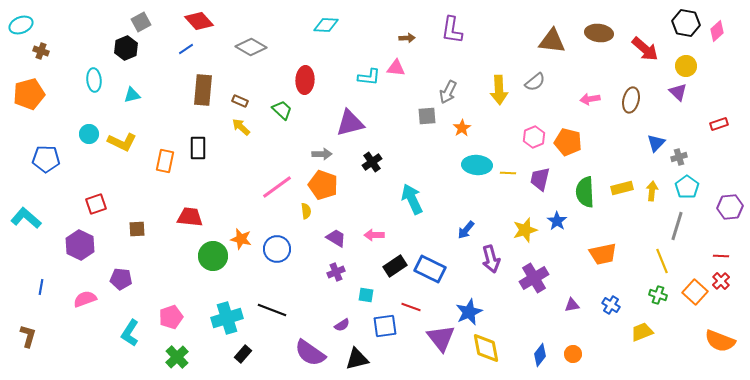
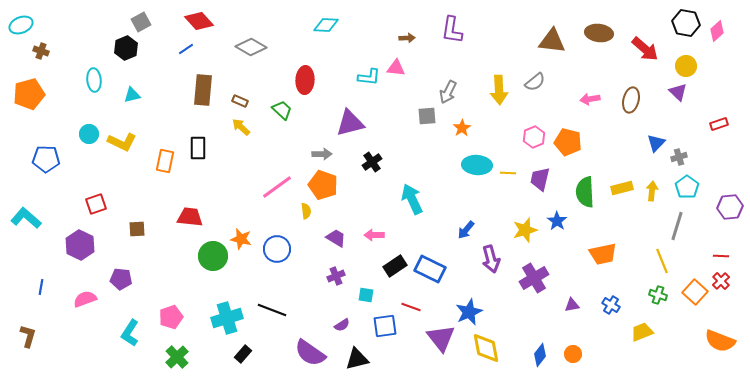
purple cross at (336, 272): moved 4 px down
